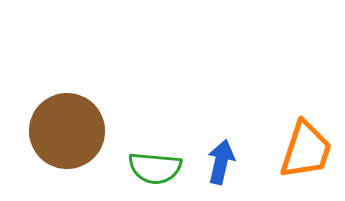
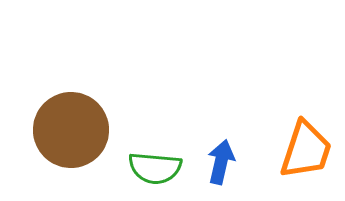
brown circle: moved 4 px right, 1 px up
